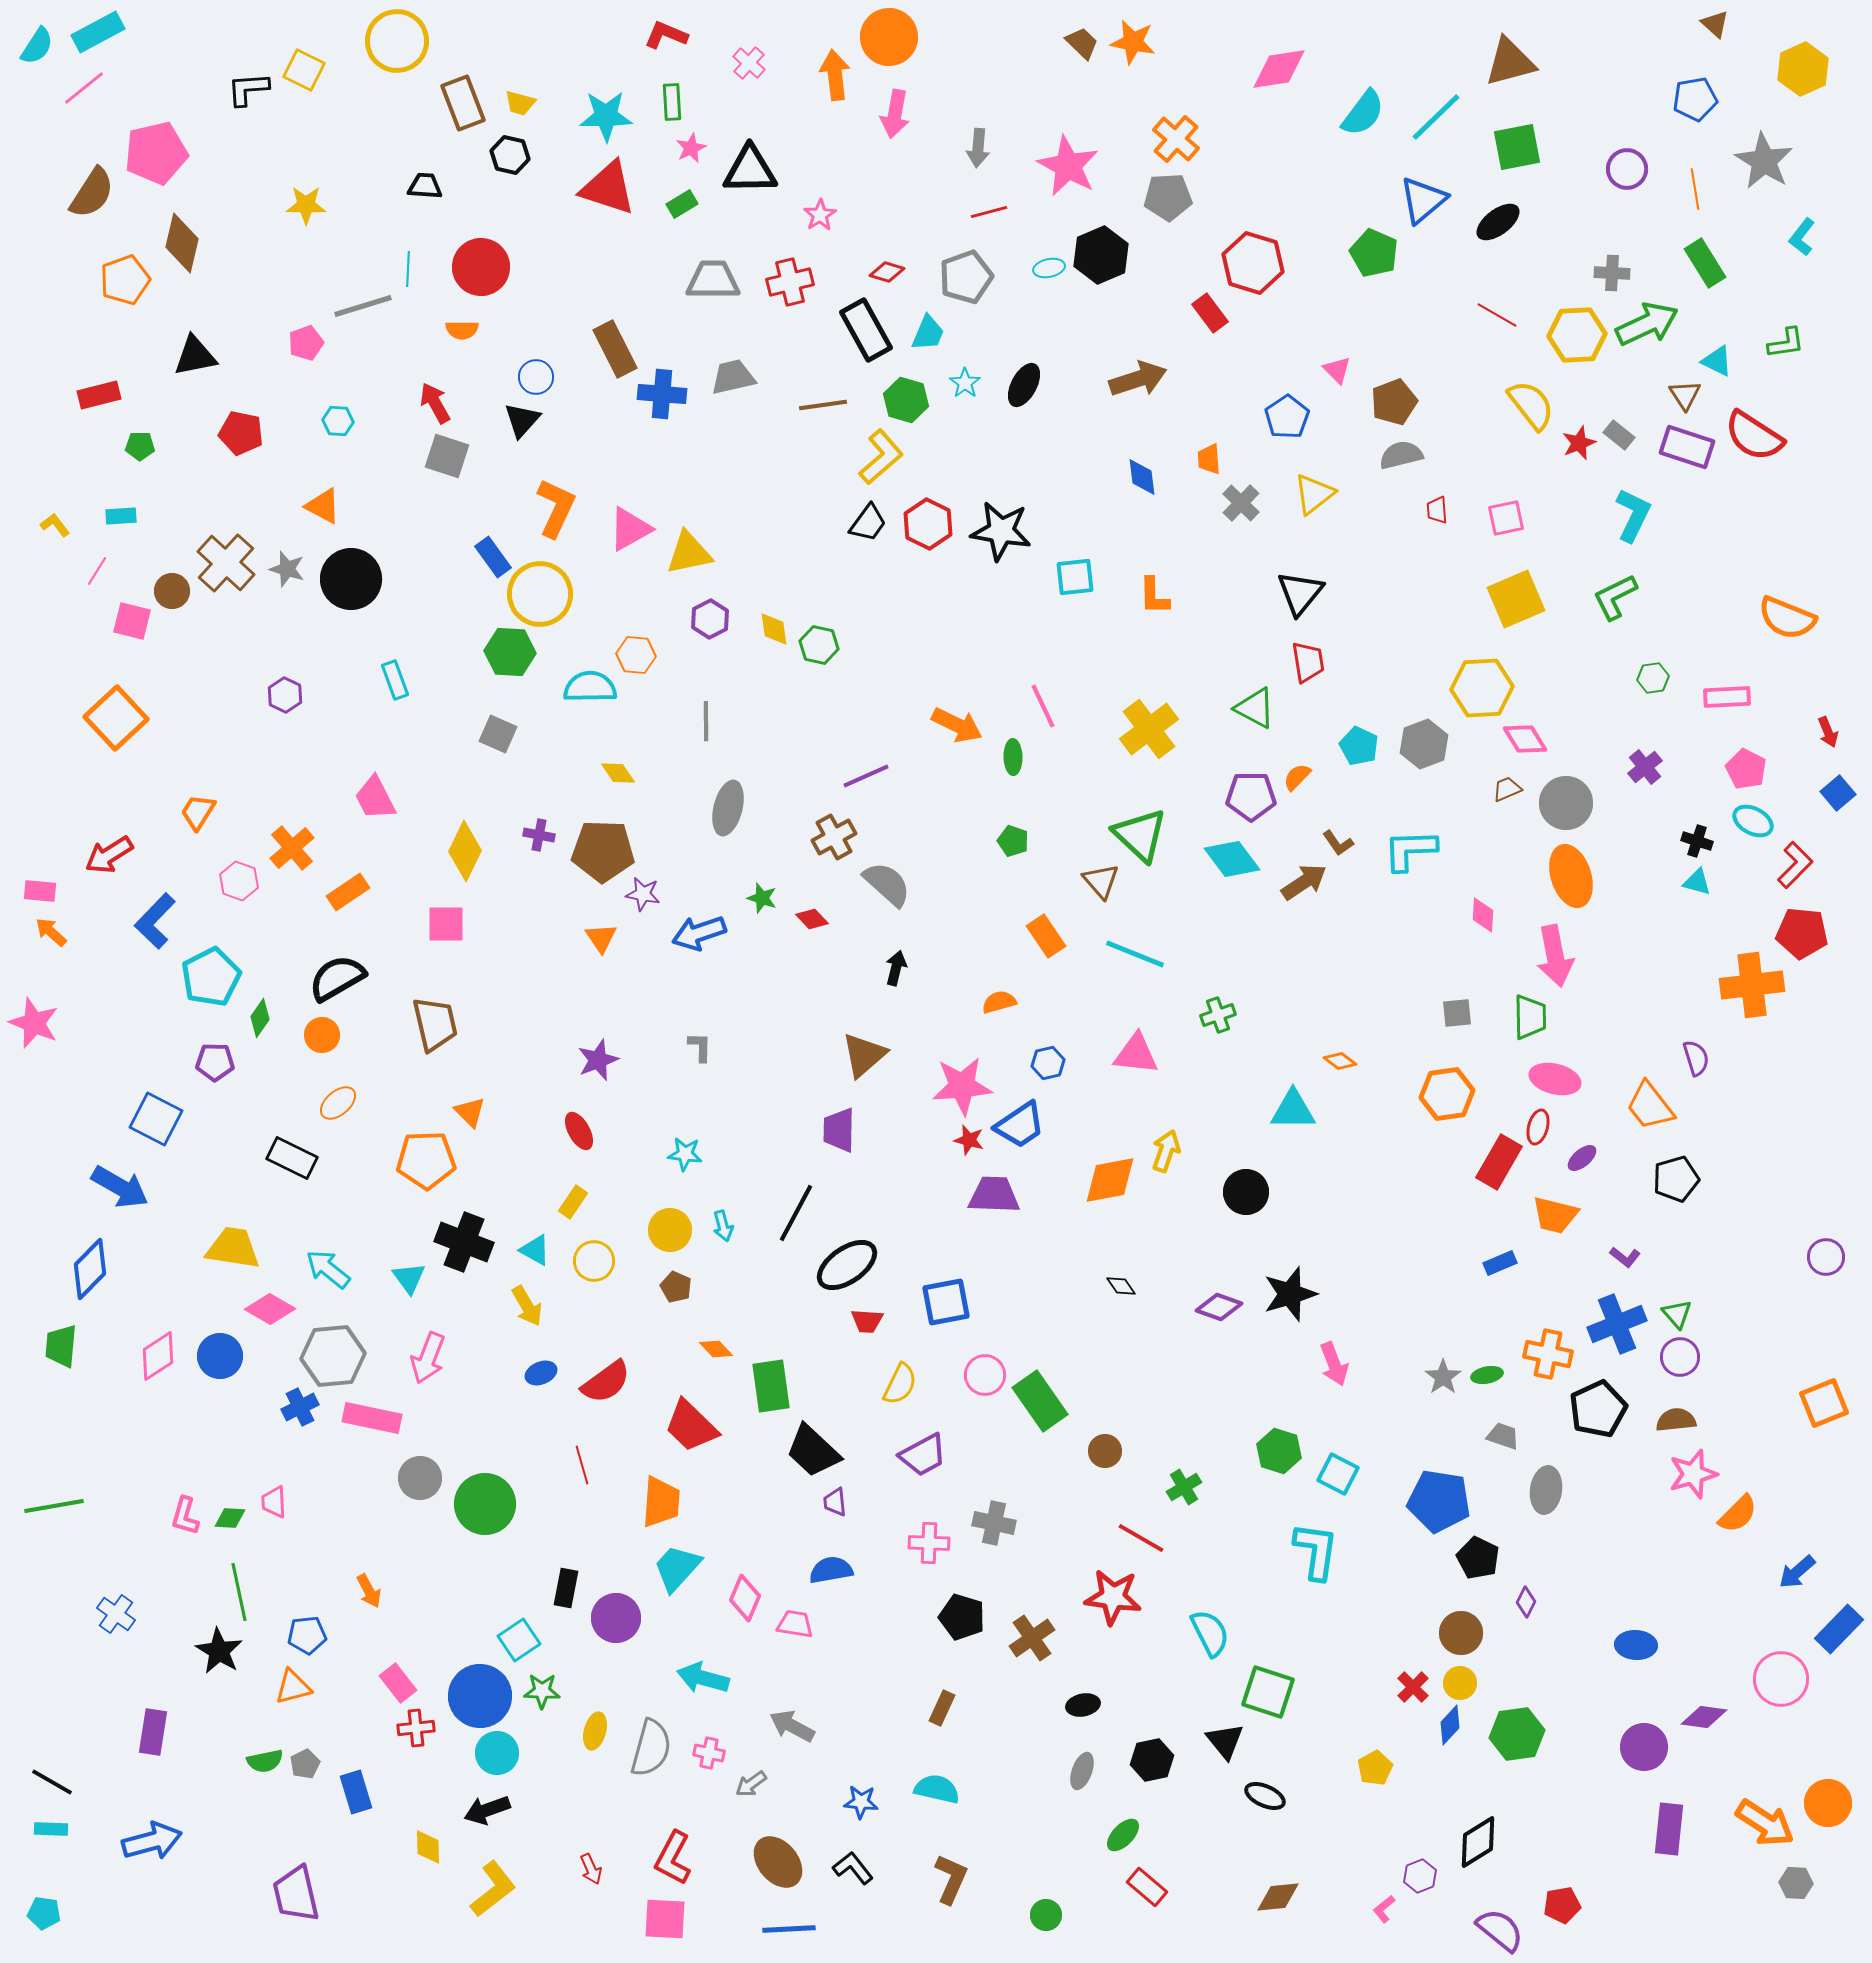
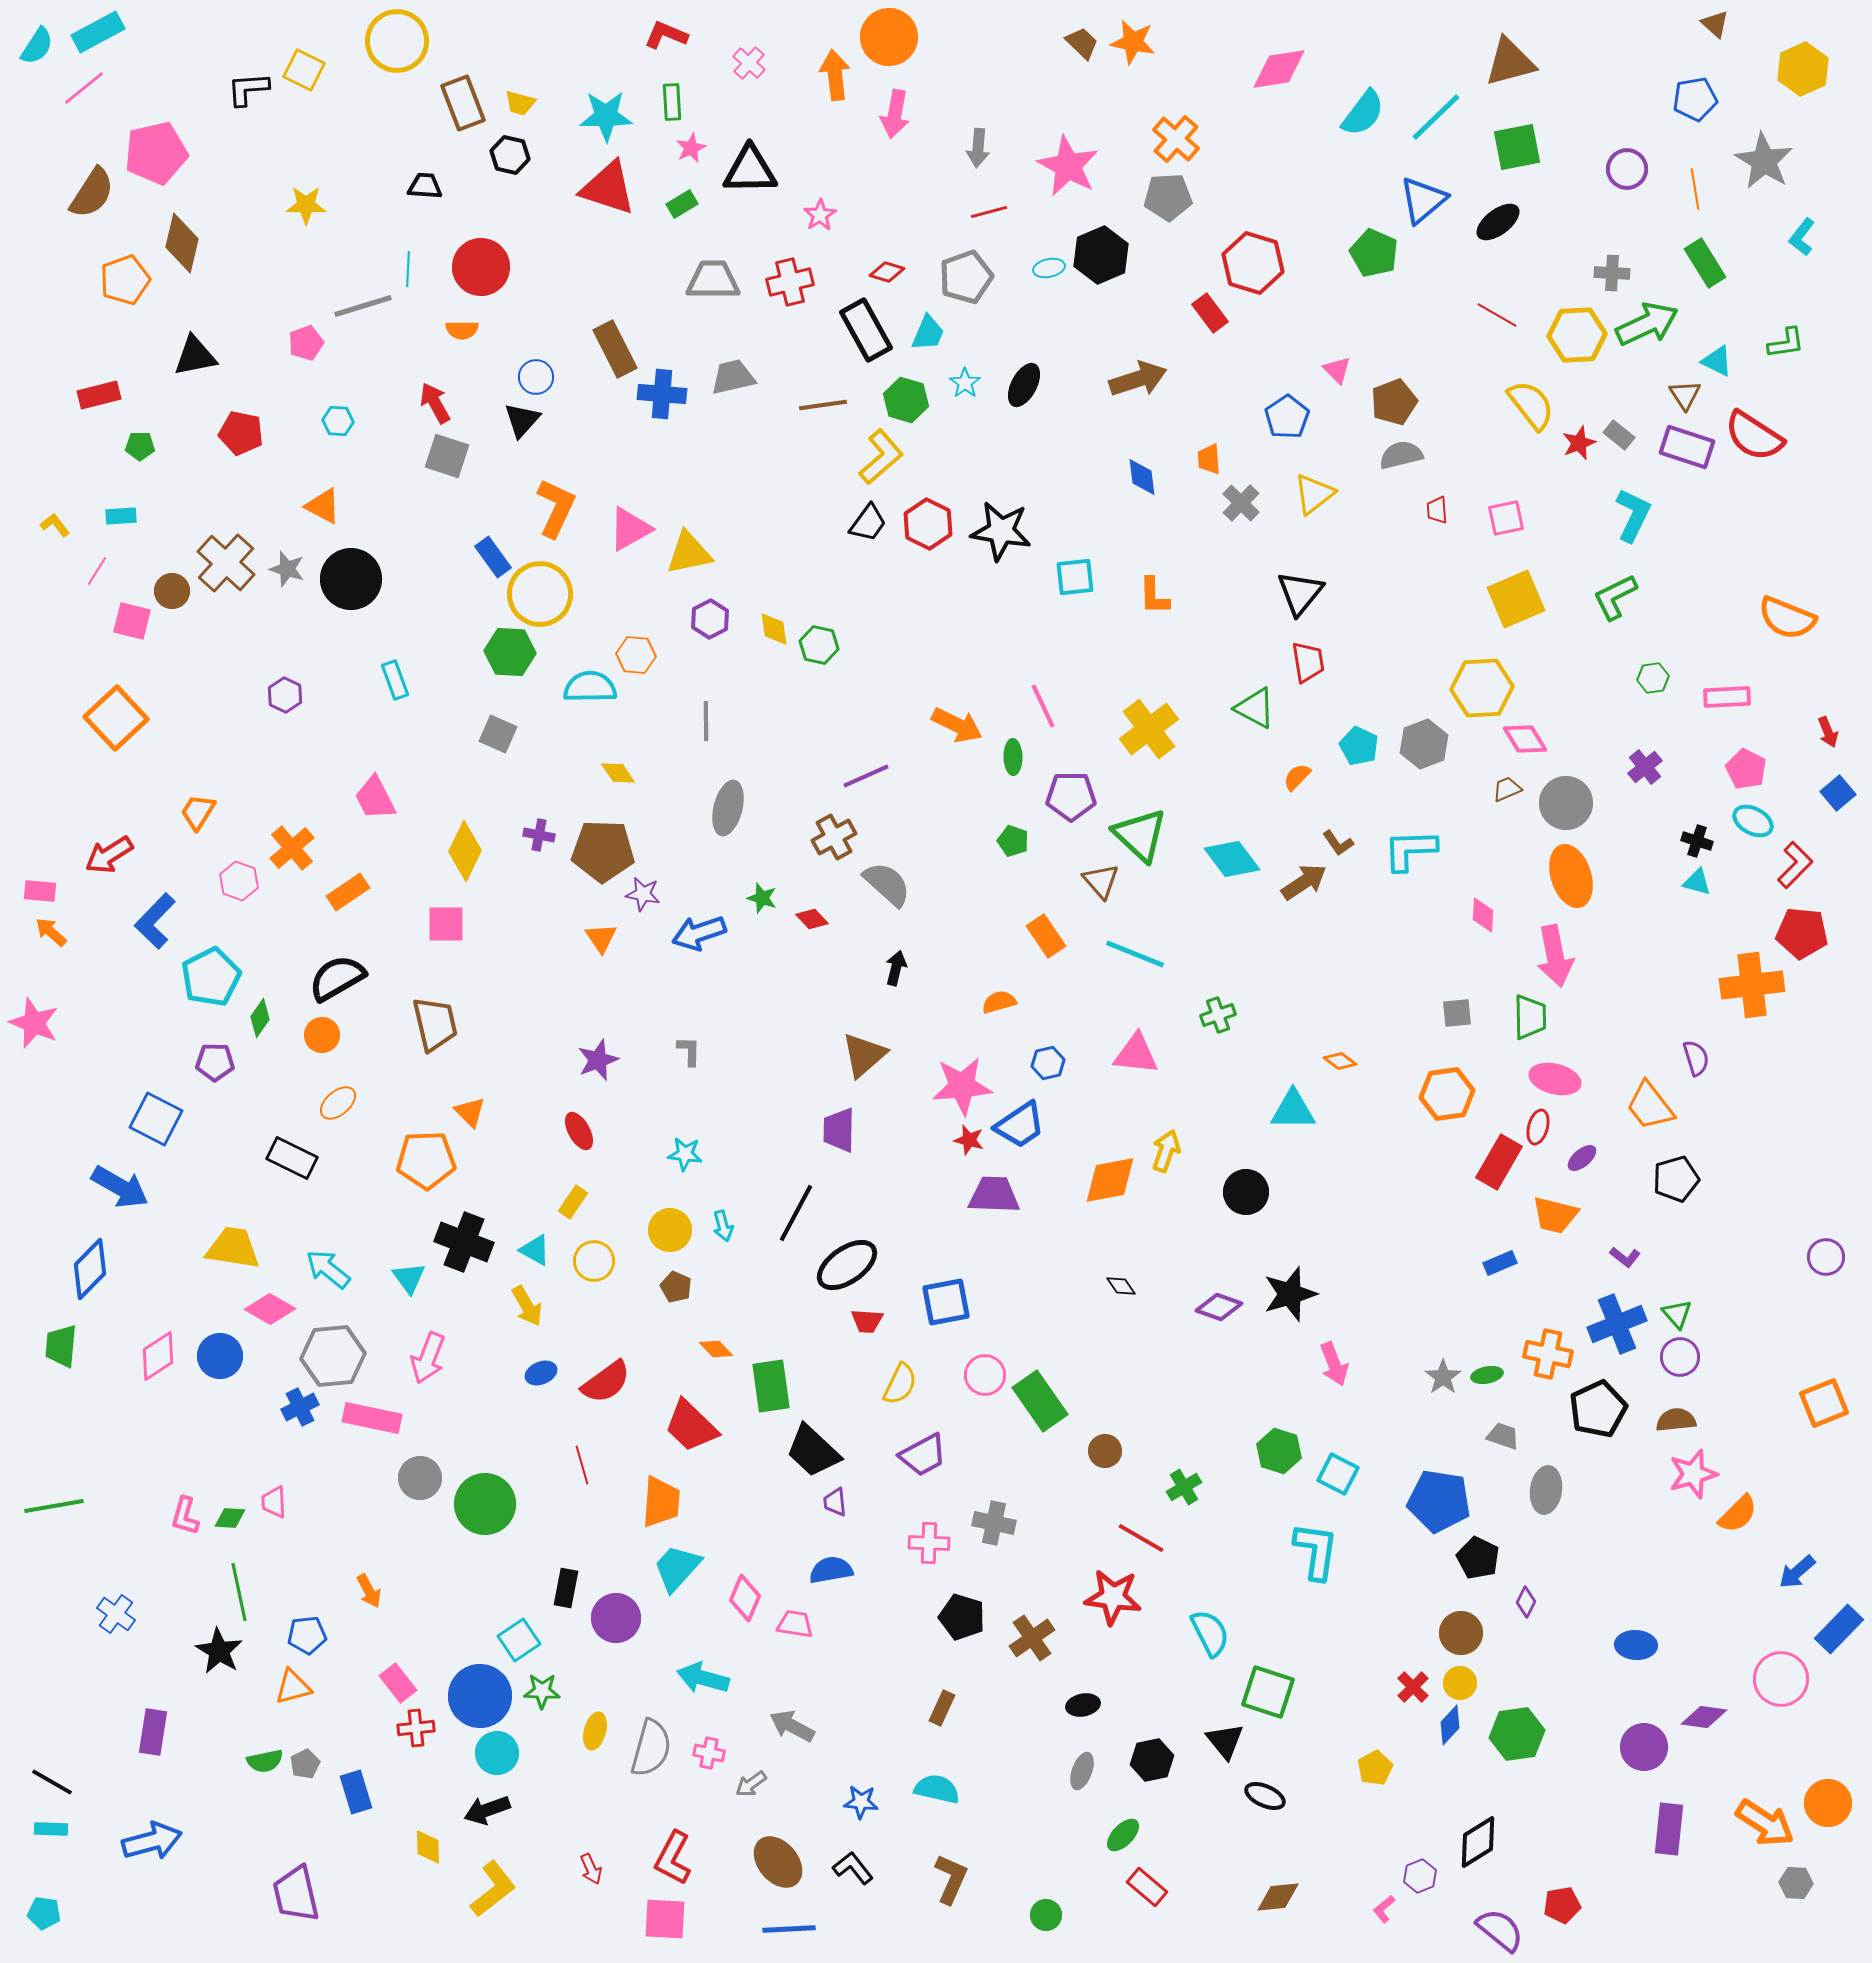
purple pentagon at (1251, 796): moved 180 px left
gray L-shape at (700, 1047): moved 11 px left, 4 px down
